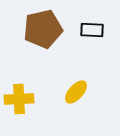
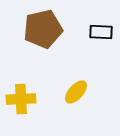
black rectangle: moved 9 px right, 2 px down
yellow cross: moved 2 px right
